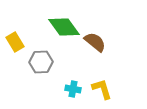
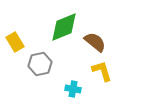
green diamond: rotated 76 degrees counterclockwise
gray hexagon: moved 1 px left, 2 px down; rotated 10 degrees counterclockwise
yellow L-shape: moved 18 px up
